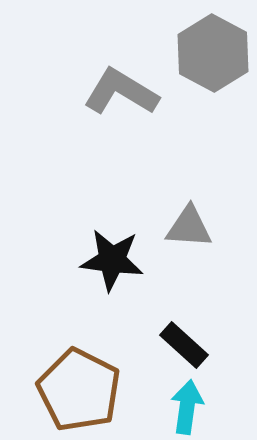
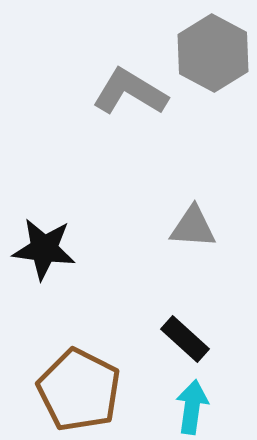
gray L-shape: moved 9 px right
gray triangle: moved 4 px right
black star: moved 68 px left, 11 px up
black rectangle: moved 1 px right, 6 px up
cyan arrow: moved 5 px right
